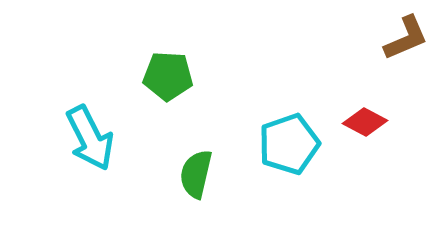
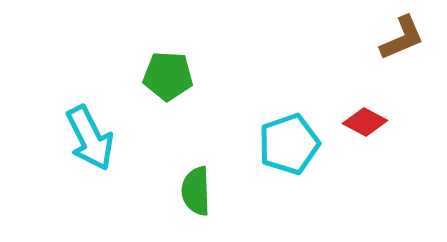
brown L-shape: moved 4 px left
green semicircle: moved 17 px down; rotated 15 degrees counterclockwise
